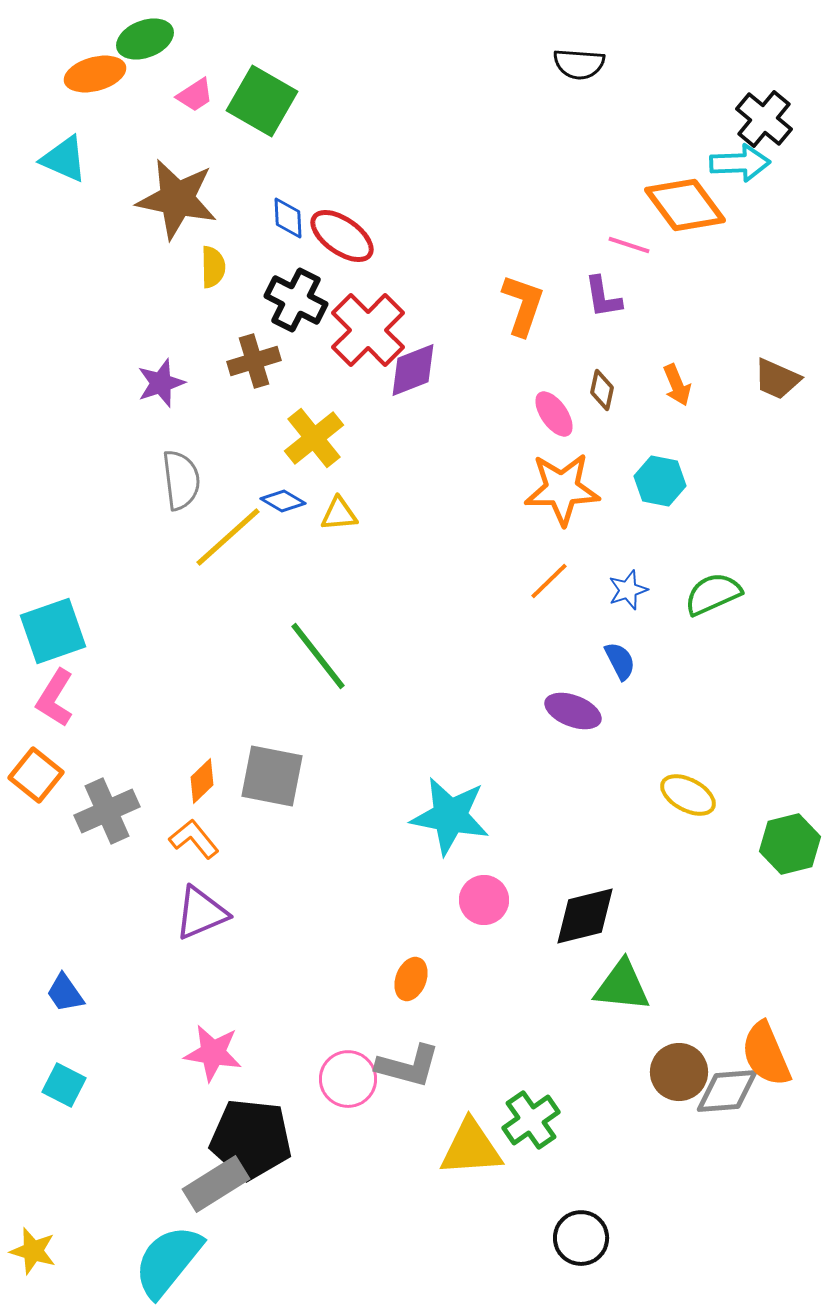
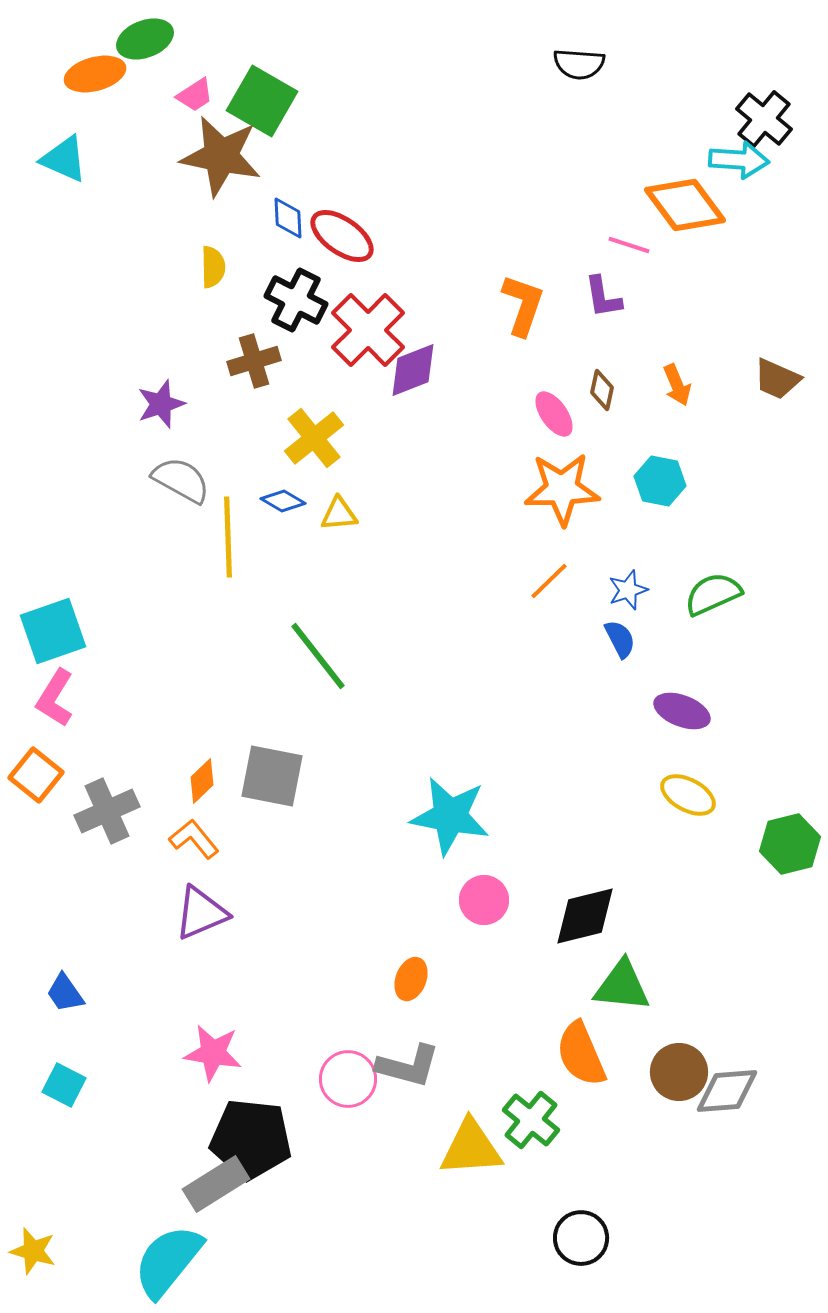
cyan arrow at (740, 163): moved 1 px left, 3 px up; rotated 6 degrees clockwise
brown star at (177, 199): moved 44 px right, 43 px up
purple star at (161, 383): moved 21 px down
gray semicircle at (181, 480): rotated 54 degrees counterclockwise
yellow line at (228, 537): rotated 50 degrees counterclockwise
blue semicircle at (620, 661): moved 22 px up
purple ellipse at (573, 711): moved 109 px right
orange semicircle at (766, 1054): moved 185 px left
green cross at (531, 1120): rotated 16 degrees counterclockwise
